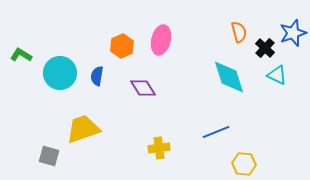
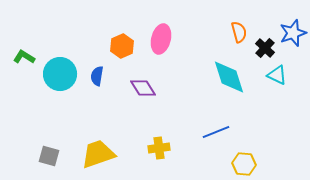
pink ellipse: moved 1 px up
green L-shape: moved 3 px right, 2 px down
cyan circle: moved 1 px down
yellow trapezoid: moved 15 px right, 25 px down
